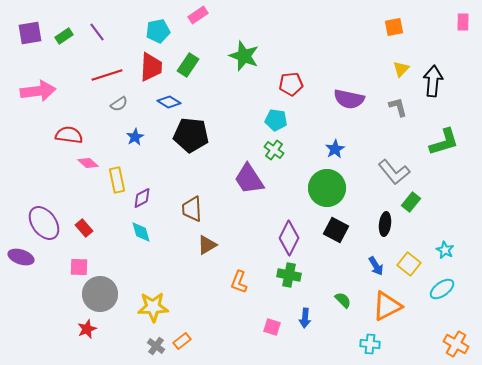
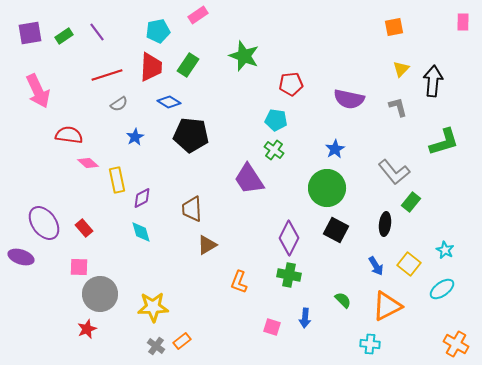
pink arrow at (38, 91): rotated 72 degrees clockwise
